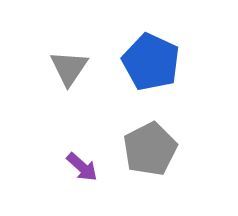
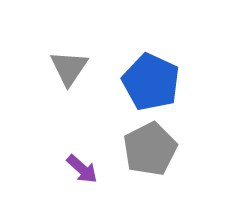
blue pentagon: moved 20 px down
purple arrow: moved 2 px down
